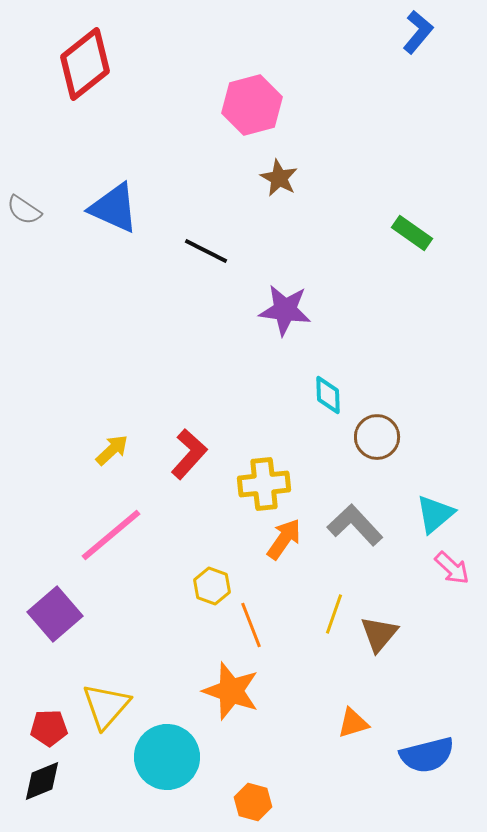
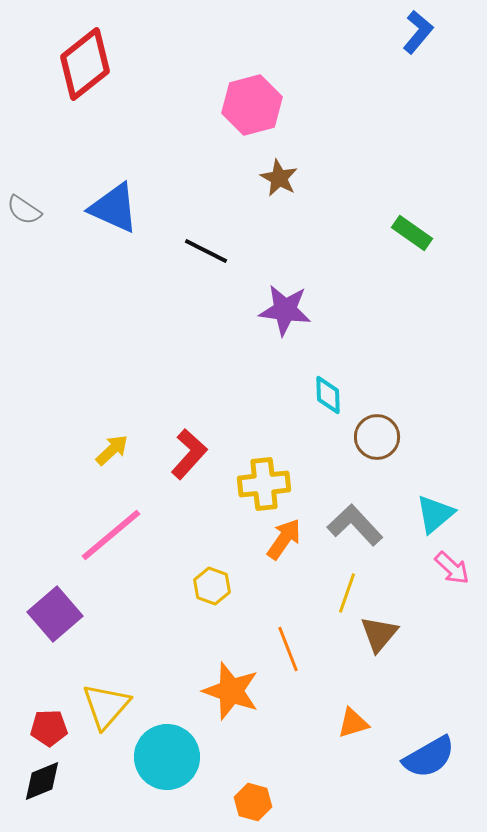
yellow line: moved 13 px right, 21 px up
orange line: moved 37 px right, 24 px down
blue semicircle: moved 2 px right, 2 px down; rotated 16 degrees counterclockwise
